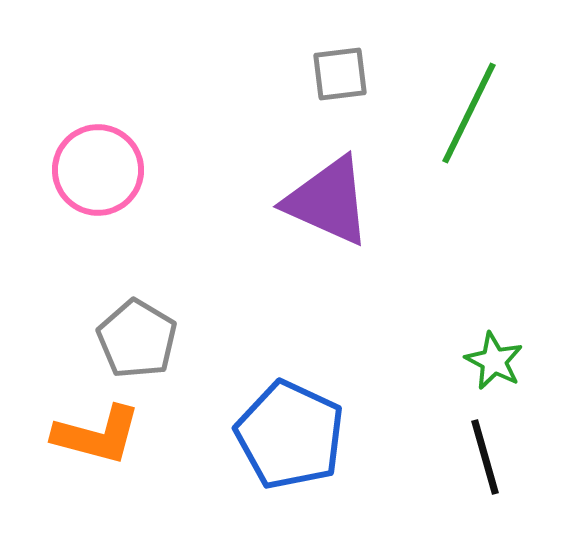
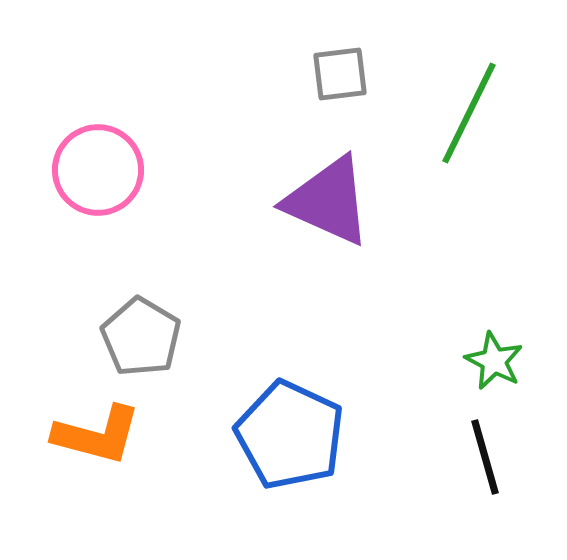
gray pentagon: moved 4 px right, 2 px up
